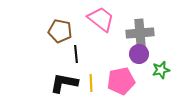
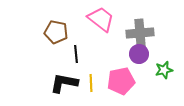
brown pentagon: moved 4 px left, 1 px down
green star: moved 3 px right
